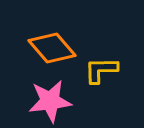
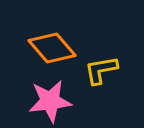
yellow L-shape: rotated 9 degrees counterclockwise
